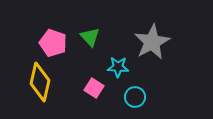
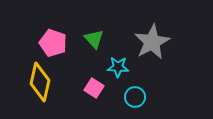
green triangle: moved 4 px right, 2 px down
